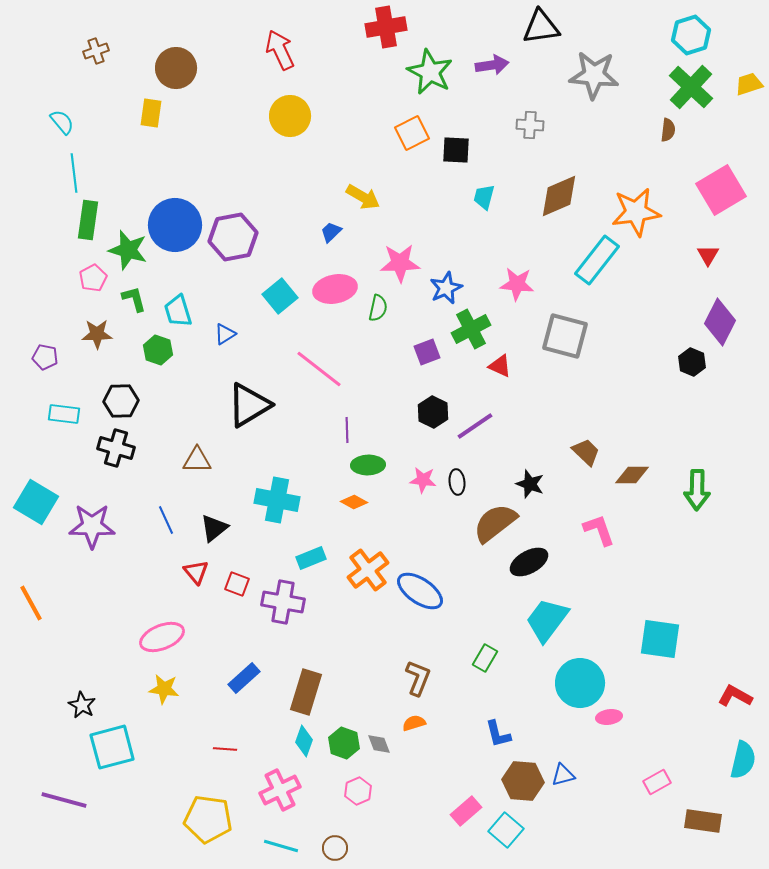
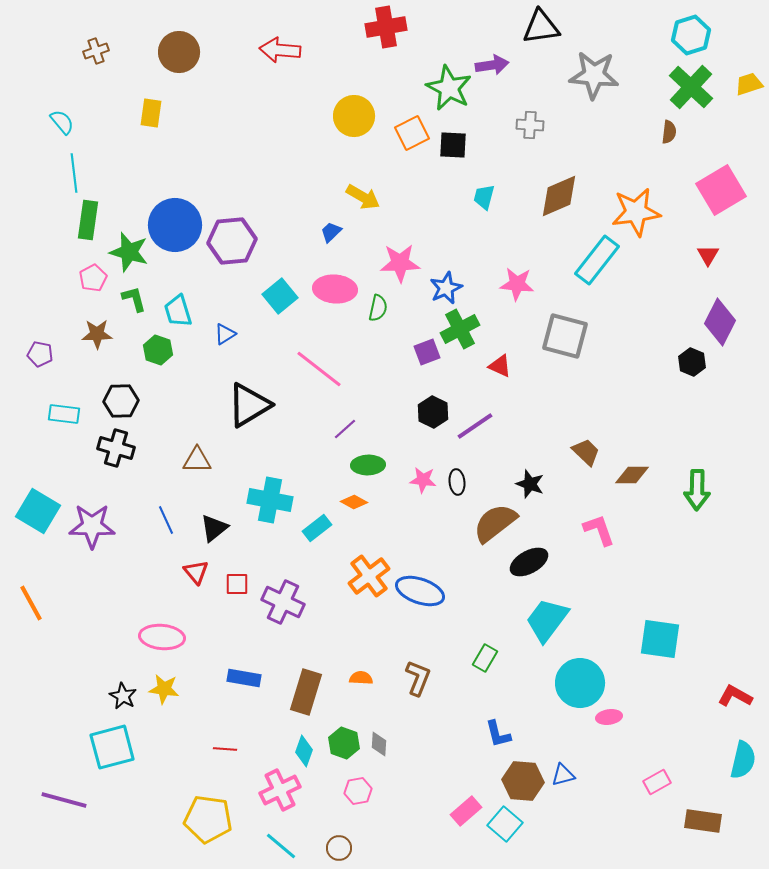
red arrow at (280, 50): rotated 60 degrees counterclockwise
brown circle at (176, 68): moved 3 px right, 16 px up
green star at (430, 72): moved 19 px right, 16 px down
yellow circle at (290, 116): moved 64 px right
brown semicircle at (668, 130): moved 1 px right, 2 px down
black square at (456, 150): moved 3 px left, 5 px up
purple hexagon at (233, 237): moved 1 px left, 4 px down; rotated 6 degrees clockwise
green star at (128, 250): moved 1 px right, 2 px down
pink ellipse at (335, 289): rotated 15 degrees clockwise
green cross at (471, 329): moved 11 px left
purple pentagon at (45, 357): moved 5 px left, 3 px up
purple line at (347, 430): moved 2 px left, 1 px up; rotated 50 degrees clockwise
cyan cross at (277, 500): moved 7 px left
cyan square at (36, 502): moved 2 px right, 9 px down
cyan rectangle at (311, 558): moved 6 px right, 30 px up; rotated 16 degrees counterclockwise
orange cross at (368, 570): moved 1 px right, 6 px down
red square at (237, 584): rotated 20 degrees counterclockwise
blue ellipse at (420, 591): rotated 15 degrees counterclockwise
purple cross at (283, 602): rotated 15 degrees clockwise
pink ellipse at (162, 637): rotated 27 degrees clockwise
blue rectangle at (244, 678): rotated 52 degrees clockwise
black star at (82, 705): moved 41 px right, 9 px up
orange semicircle at (414, 723): moved 53 px left, 45 px up; rotated 20 degrees clockwise
cyan diamond at (304, 741): moved 10 px down
gray diamond at (379, 744): rotated 25 degrees clockwise
pink hexagon at (358, 791): rotated 12 degrees clockwise
cyan square at (506, 830): moved 1 px left, 6 px up
cyan line at (281, 846): rotated 24 degrees clockwise
brown circle at (335, 848): moved 4 px right
